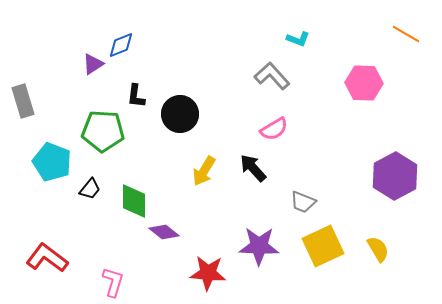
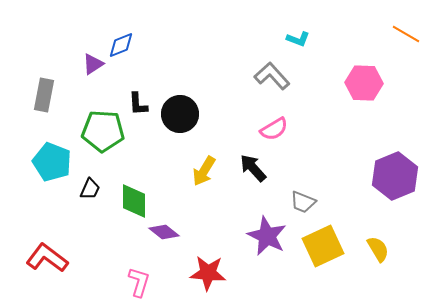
black L-shape: moved 2 px right, 8 px down; rotated 10 degrees counterclockwise
gray rectangle: moved 21 px right, 6 px up; rotated 28 degrees clockwise
purple hexagon: rotated 6 degrees clockwise
black trapezoid: rotated 15 degrees counterclockwise
purple star: moved 8 px right, 10 px up; rotated 24 degrees clockwise
pink L-shape: moved 26 px right
